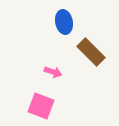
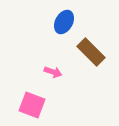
blue ellipse: rotated 40 degrees clockwise
pink square: moved 9 px left, 1 px up
